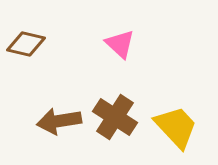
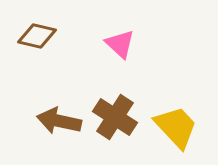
brown diamond: moved 11 px right, 8 px up
brown arrow: rotated 21 degrees clockwise
